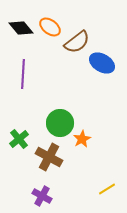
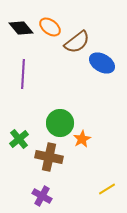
brown cross: rotated 16 degrees counterclockwise
